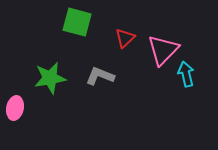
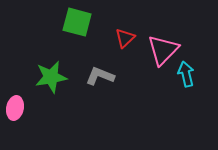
green star: moved 1 px right, 1 px up
